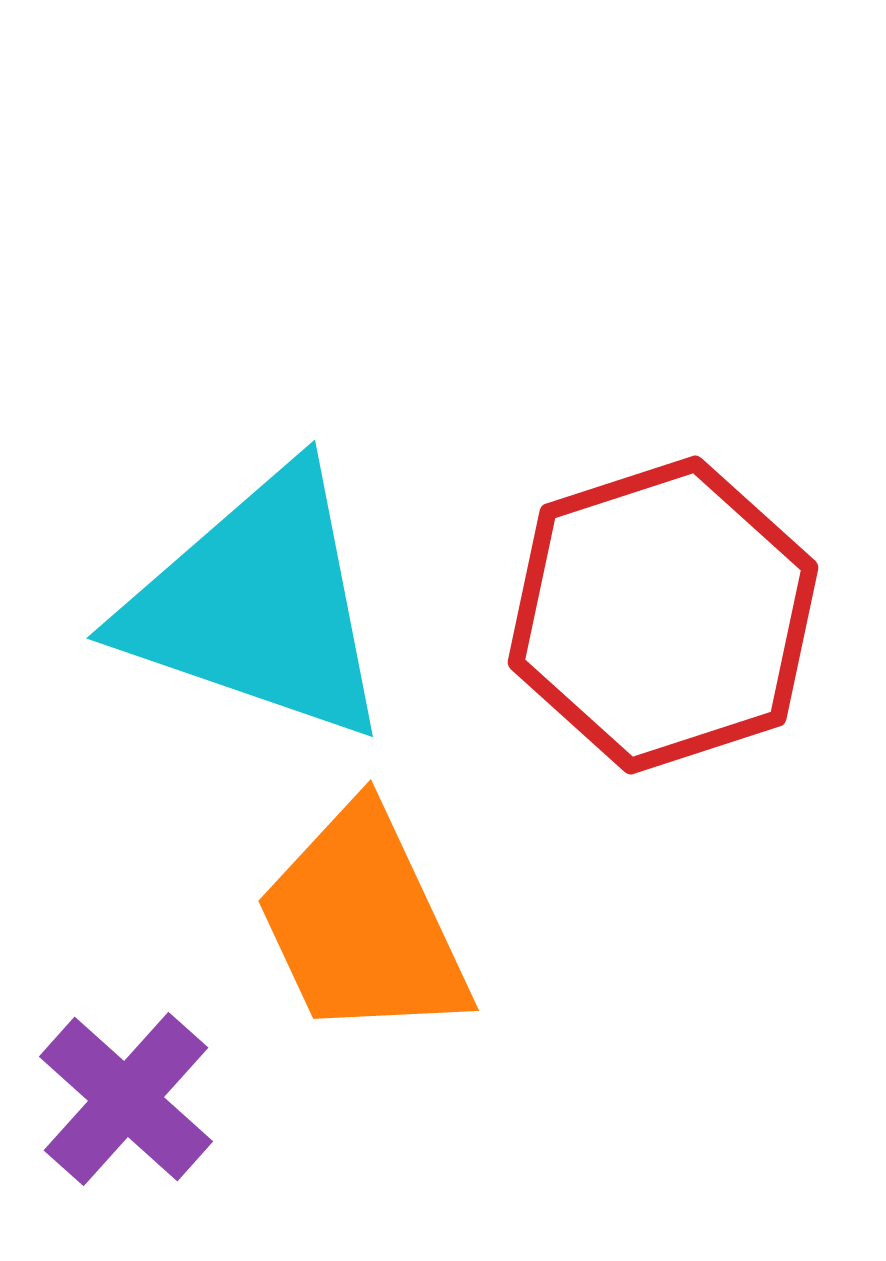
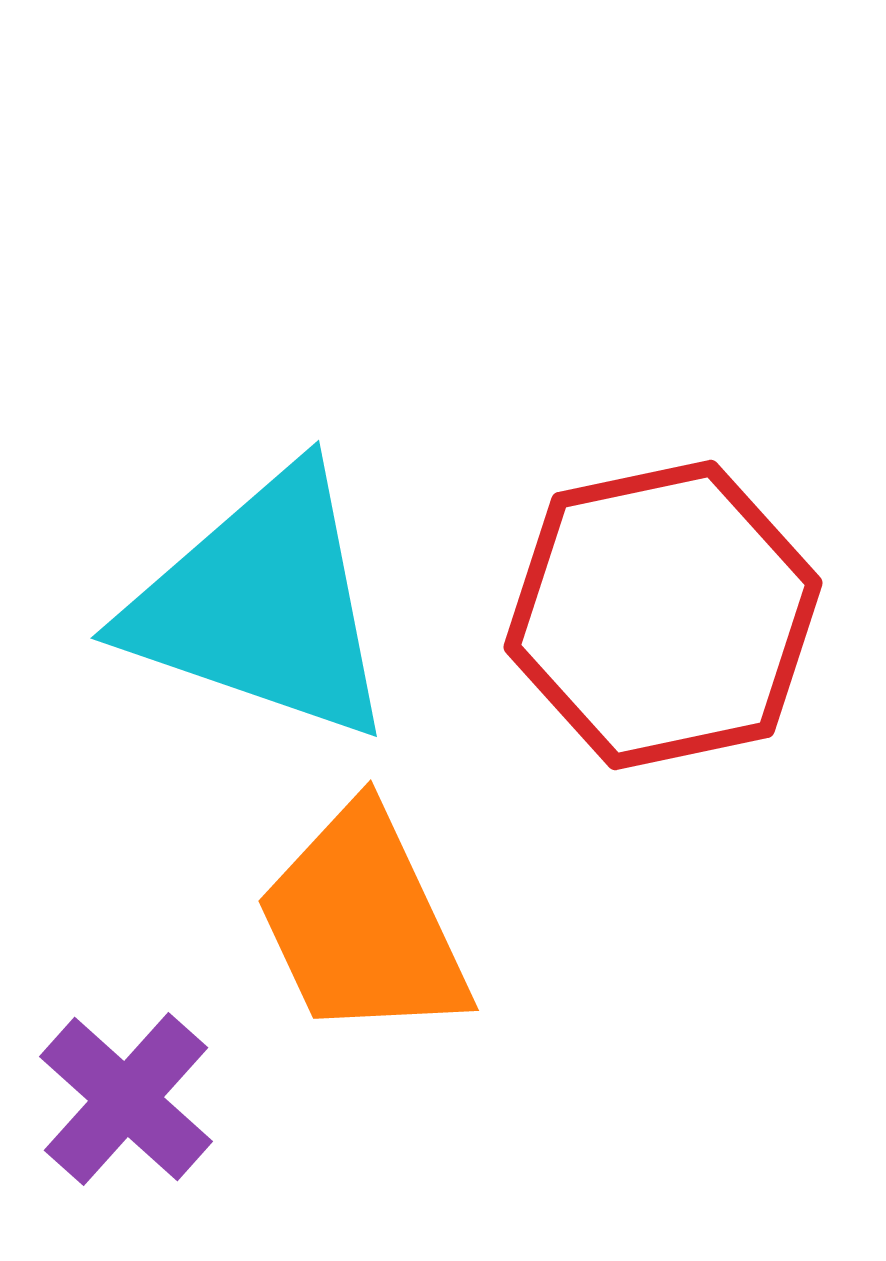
cyan triangle: moved 4 px right
red hexagon: rotated 6 degrees clockwise
